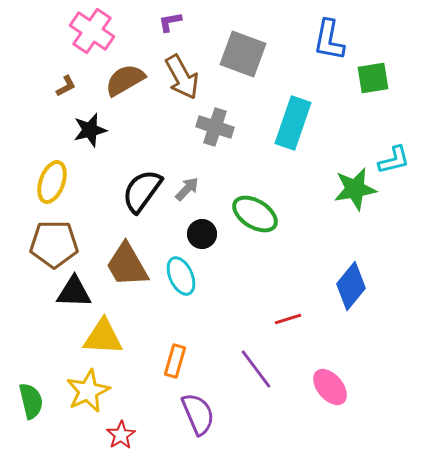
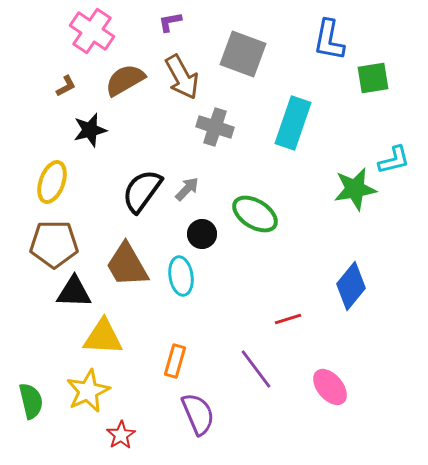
cyan ellipse: rotated 15 degrees clockwise
